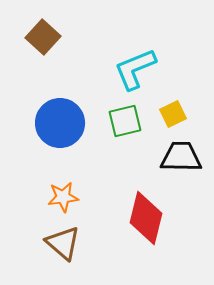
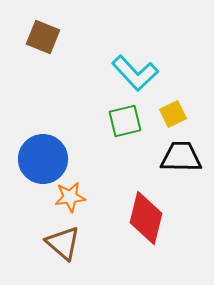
brown square: rotated 20 degrees counterclockwise
cyan L-shape: moved 4 px down; rotated 111 degrees counterclockwise
blue circle: moved 17 px left, 36 px down
orange star: moved 7 px right
